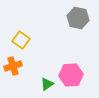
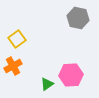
yellow square: moved 4 px left, 1 px up; rotated 18 degrees clockwise
orange cross: rotated 12 degrees counterclockwise
